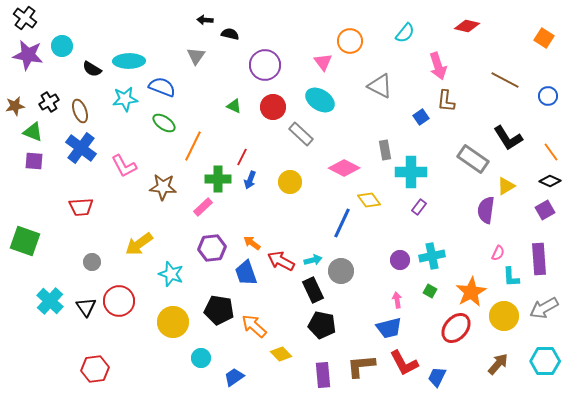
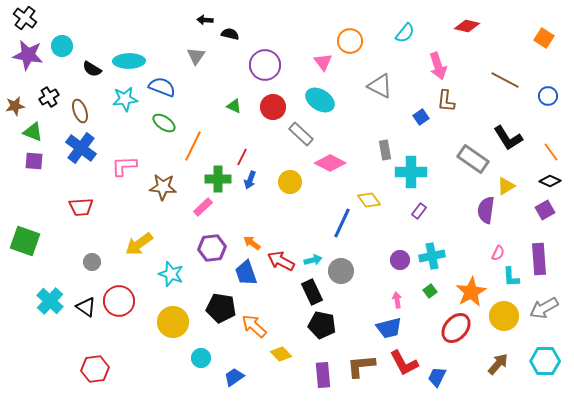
black cross at (49, 102): moved 5 px up
pink L-shape at (124, 166): rotated 116 degrees clockwise
pink diamond at (344, 168): moved 14 px left, 5 px up
purple rectangle at (419, 207): moved 4 px down
black rectangle at (313, 290): moved 1 px left, 2 px down
green square at (430, 291): rotated 24 degrees clockwise
black triangle at (86, 307): rotated 20 degrees counterclockwise
black pentagon at (219, 310): moved 2 px right, 2 px up
